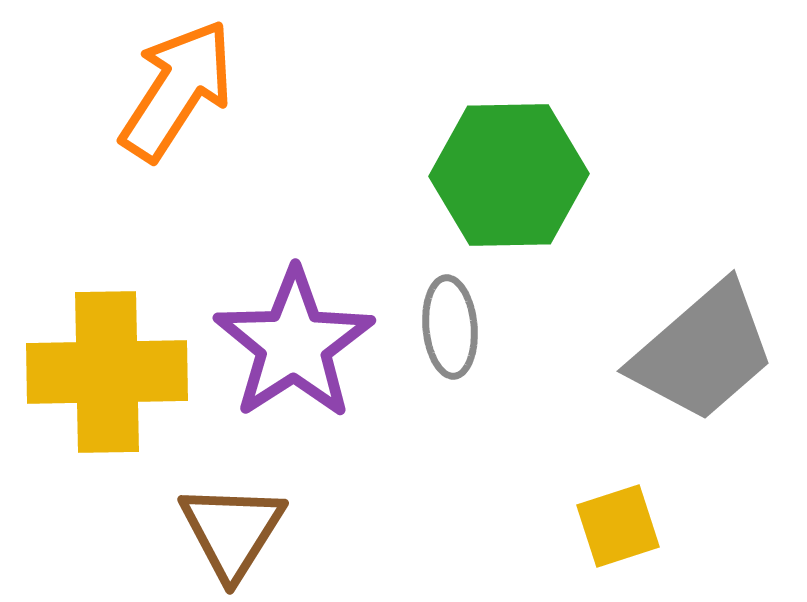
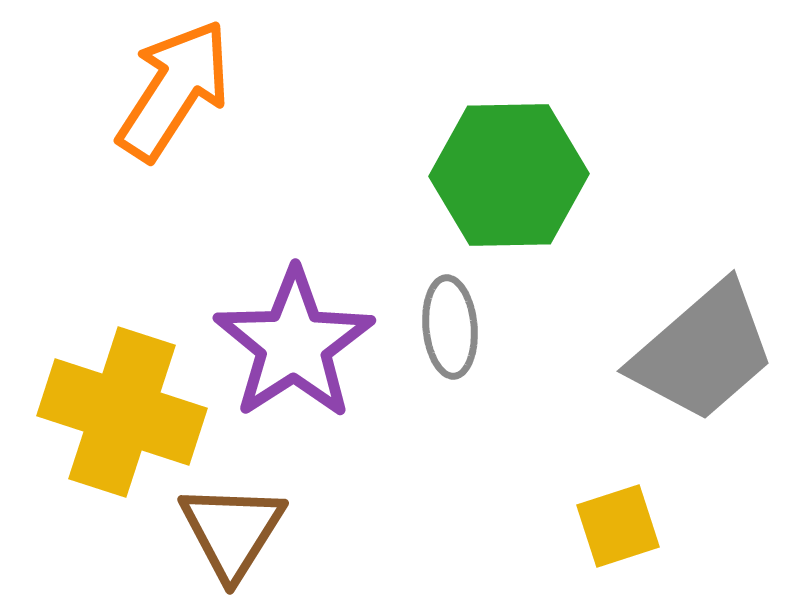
orange arrow: moved 3 px left
yellow cross: moved 15 px right, 40 px down; rotated 19 degrees clockwise
